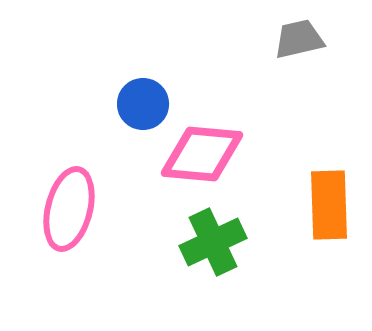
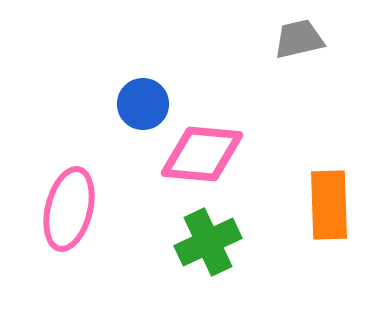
green cross: moved 5 px left
